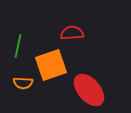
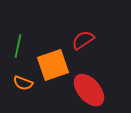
red semicircle: moved 11 px right, 7 px down; rotated 30 degrees counterclockwise
orange square: moved 2 px right
orange semicircle: rotated 18 degrees clockwise
